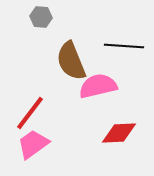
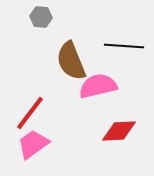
red diamond: moved 2 px up
